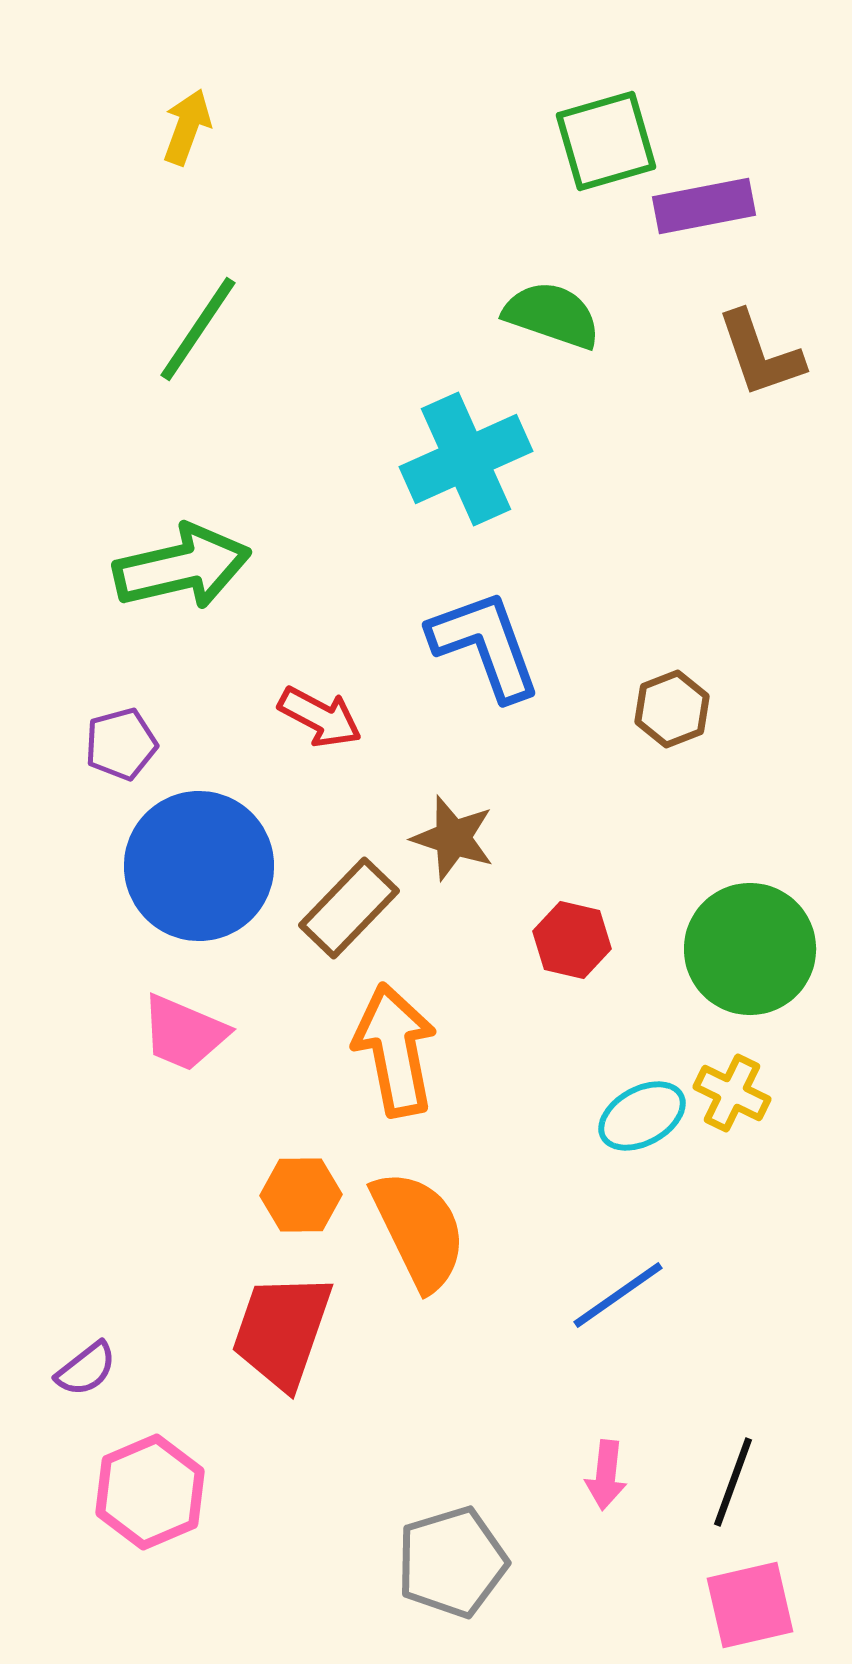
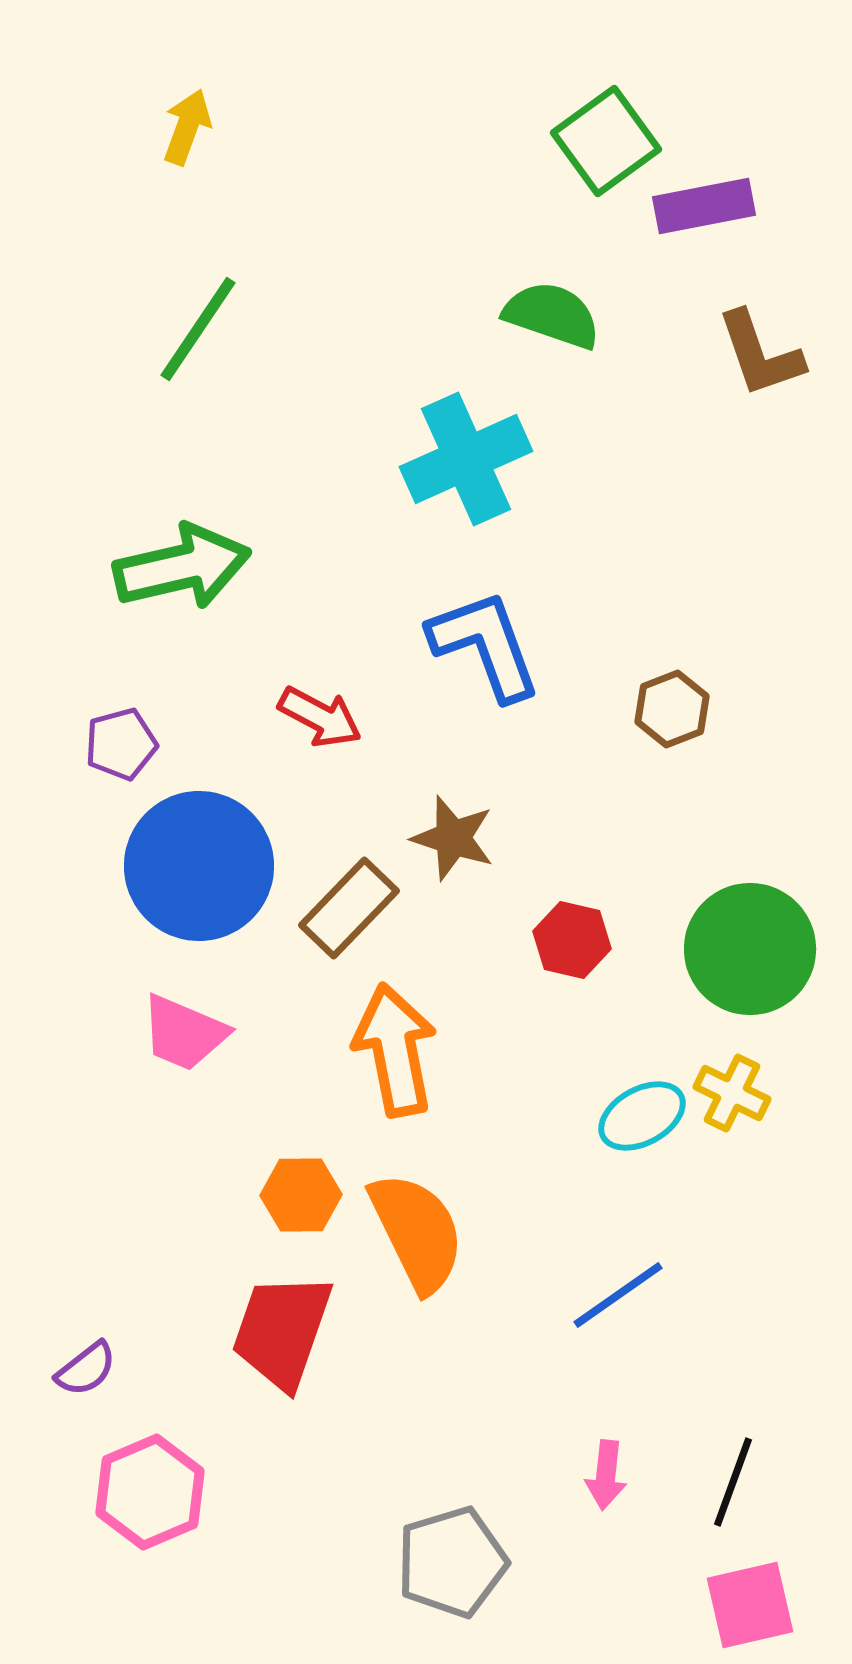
green square: rotated 20 degrees counterclockwise
orange semicircle: moved 2 px left, 2 px down
